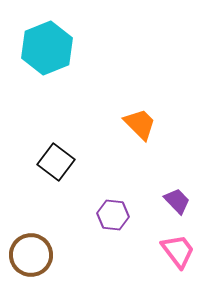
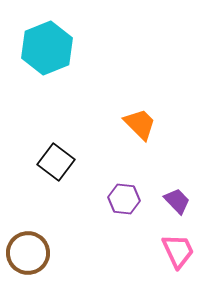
purple hexagon: moved 11 px right, 16 px up
pink trapezoid: rotated 12 degrees clockwise
brown circle: moved 3 px left, 2 px up
